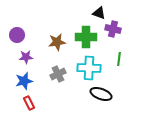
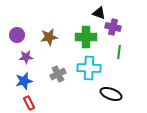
purple cross: moved 2 px up
brown star: moved 8 px left, 5 px up
green line: moved 7 px up
black ellipse: moved 10 px right
